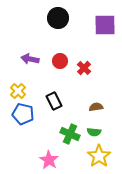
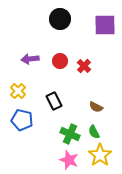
black circle: moved 2 px right, 1 px down
purple arrow: rotated 18 degrees counterclockwise
red cross: moved 2 px up
brown semicircle: rotated 144 degrees counterclockwise
blue pentagon: moved 1 px left, 6 px down
green semicircle: rotated 56 degrees clockwise
yellow star: moved 1 px right, 1 px up
pink star: moved 20 px right; rotated 12 degrees counterclockwise
